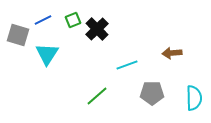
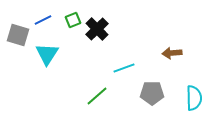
cyan line: moved 3 px left, 3 px down
